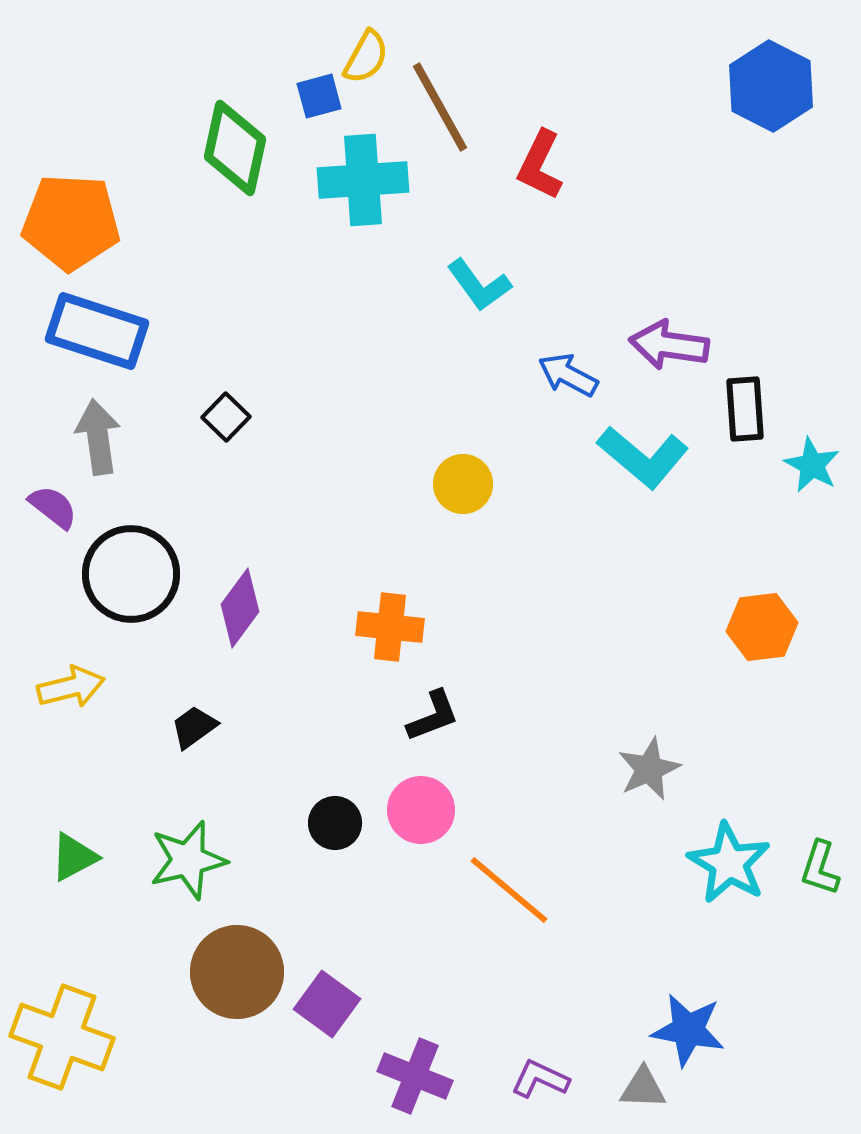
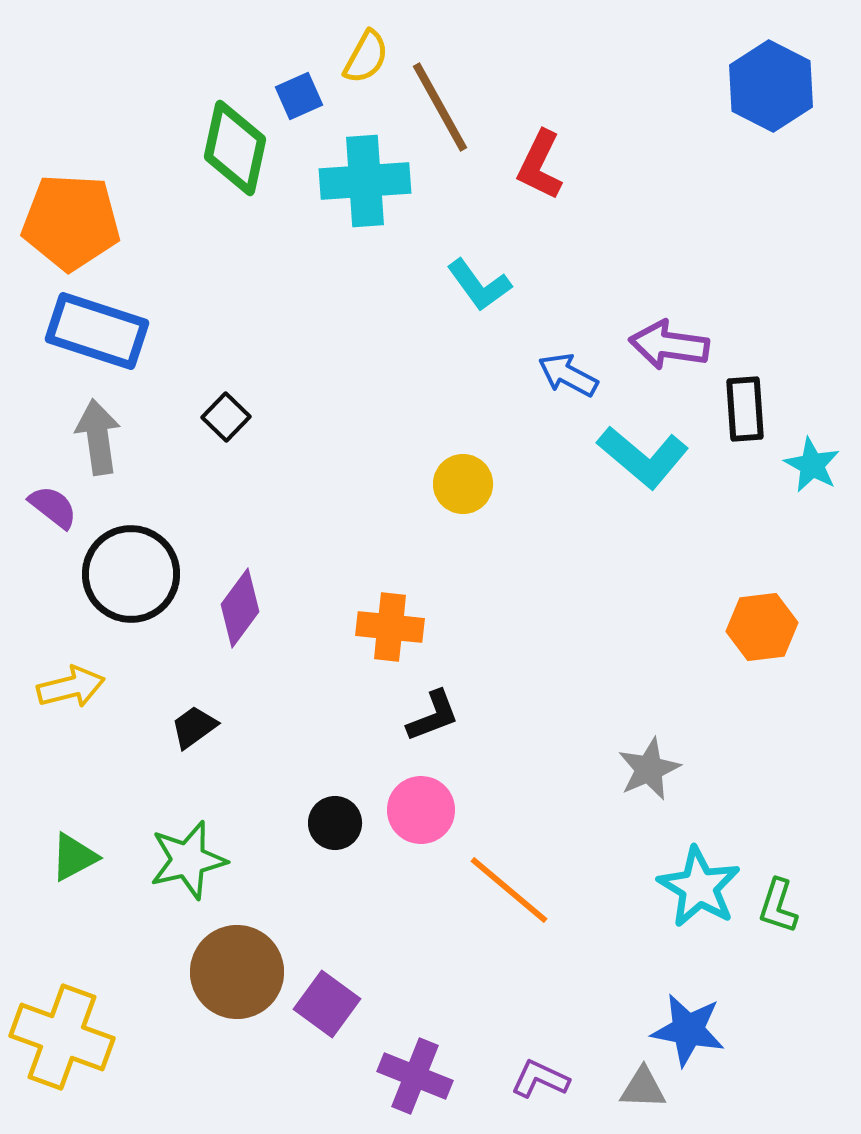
blue square at (319, 96): moved 20 px left; rotated 9 degrees counterclockwise
cyan cross at (363, 180): moved 2 px right, 1 px down
cyan star at (729, 863): moved 30 px left, 24 px down
green L-shape at (820, 868): moved 42 px left, 38 px down
